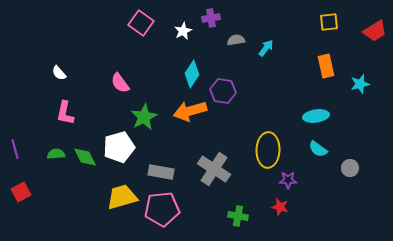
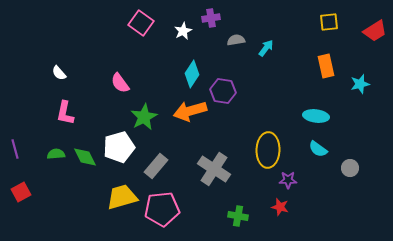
cyan ellipse: rotated 15 degrees clockwise
gray rectangle: moved 5 px left, 6 px up; rotated 60 degrees counterclockwise
